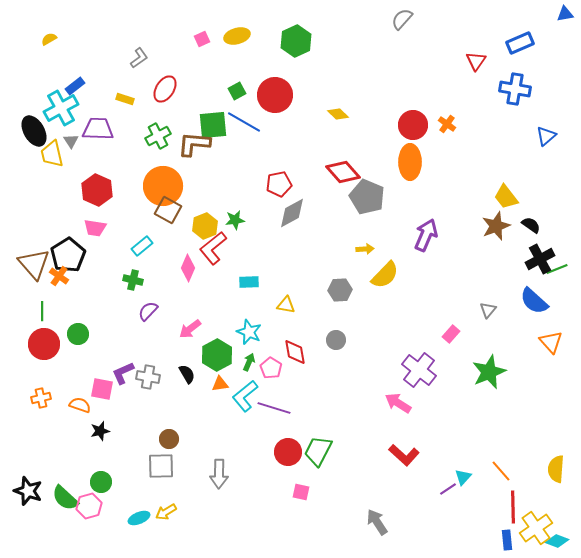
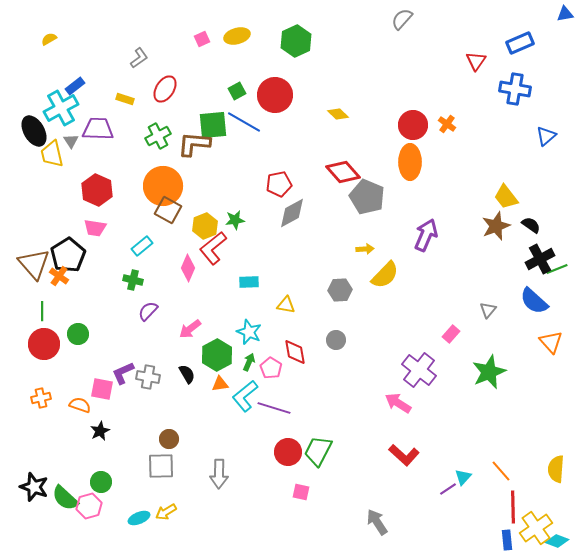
black star at (100, 431): rotated 12 degrees counterclockwise
black star at (28, 491): moved 6 px right, 4 px up
